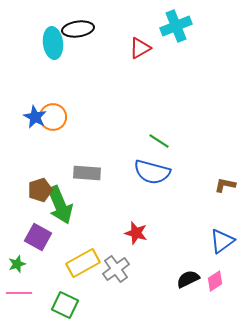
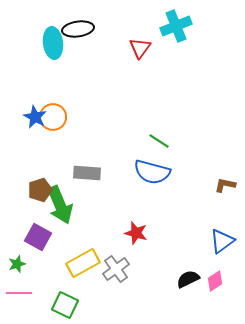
red triangle: rotated 25 degrees counterclockwise
